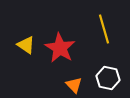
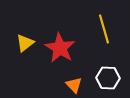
yellow triangle: moved 1 px left, 2 px up; rotated 48 degrees clockwise
white hexagon: rotated 10 degrees counterclockwise
